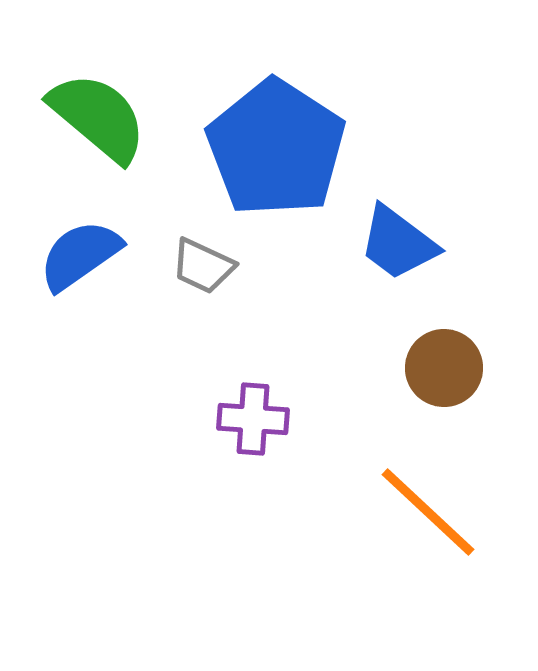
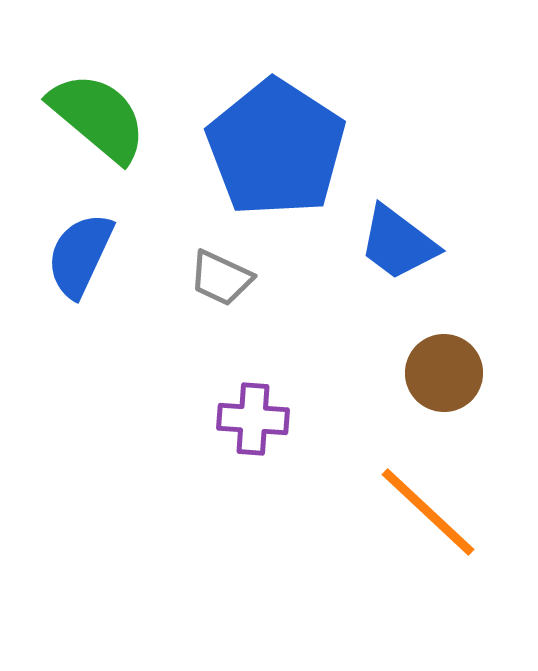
blue semicircle: rotated 30 degrees counterclockwise
gray trapezoid: moved 18 px right, 12 px down
brown circle: moved 5 px down
